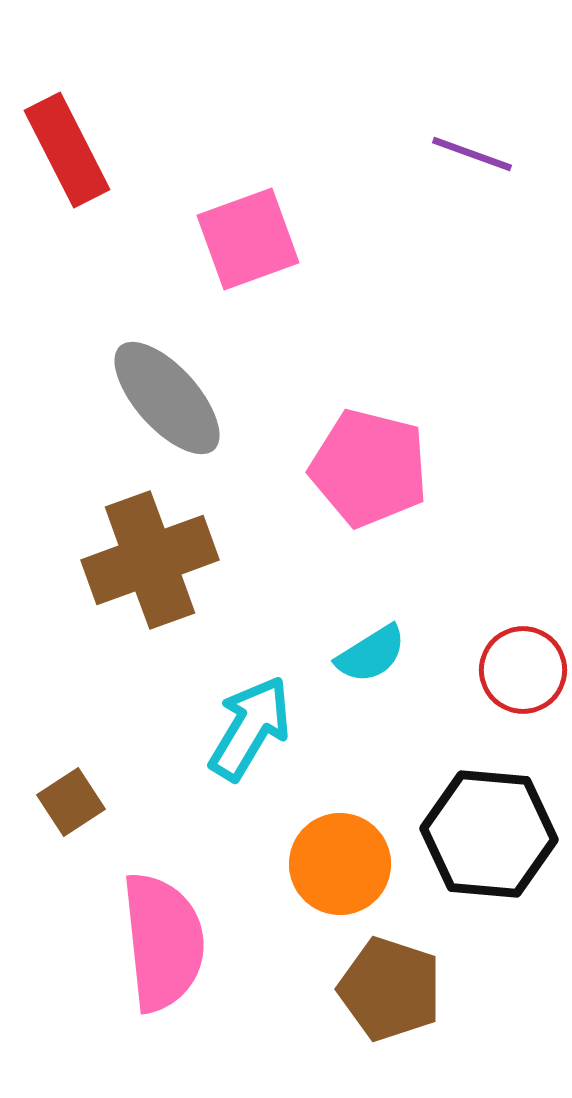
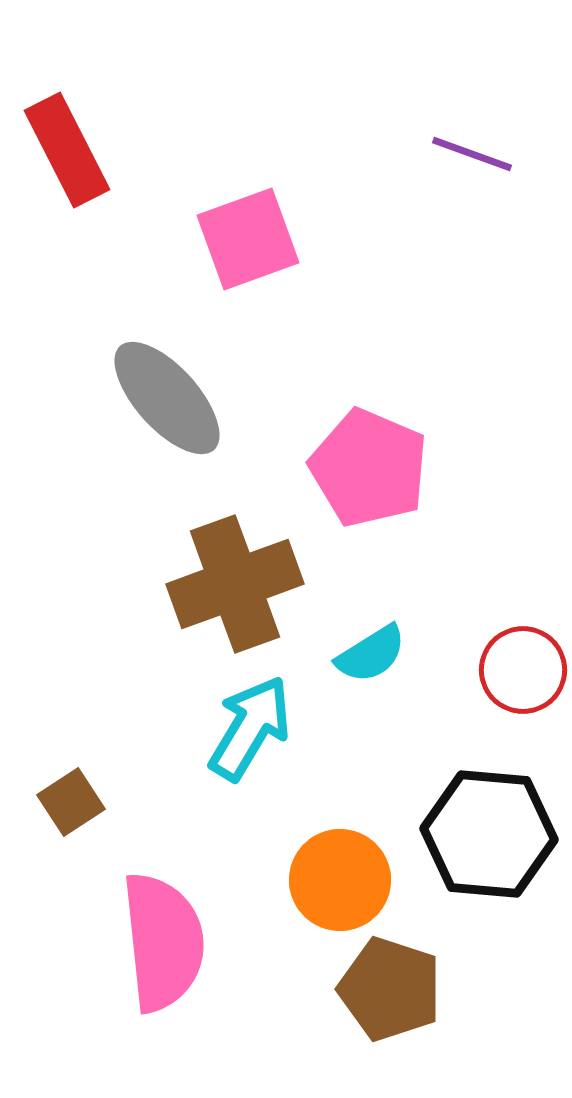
pink pentagon: rotated 9 degrees clockwise
brown cross: moved 85 px right, 24 px down
orange circle: moved 16 px down
